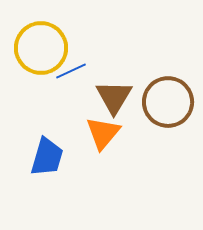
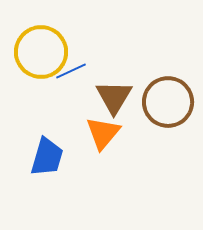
yellow circle: moved 4 px down
